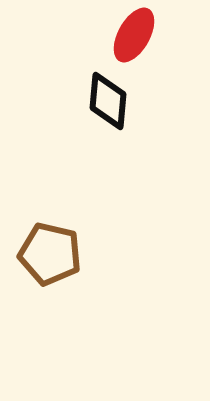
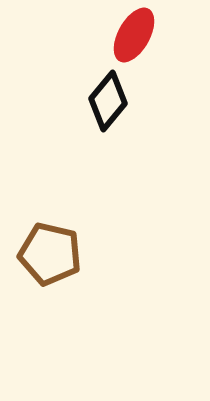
black diamond: rotated 34 degrees clockwise
